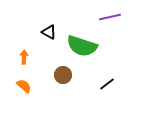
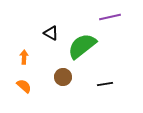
black triangle: moved 2 px right, 1 px down
green semicircle: rotated 124 degrees clockwise
brown circle: moved 2 px down
black line: moved 2 px left; rotated 28 degrees clockwise
